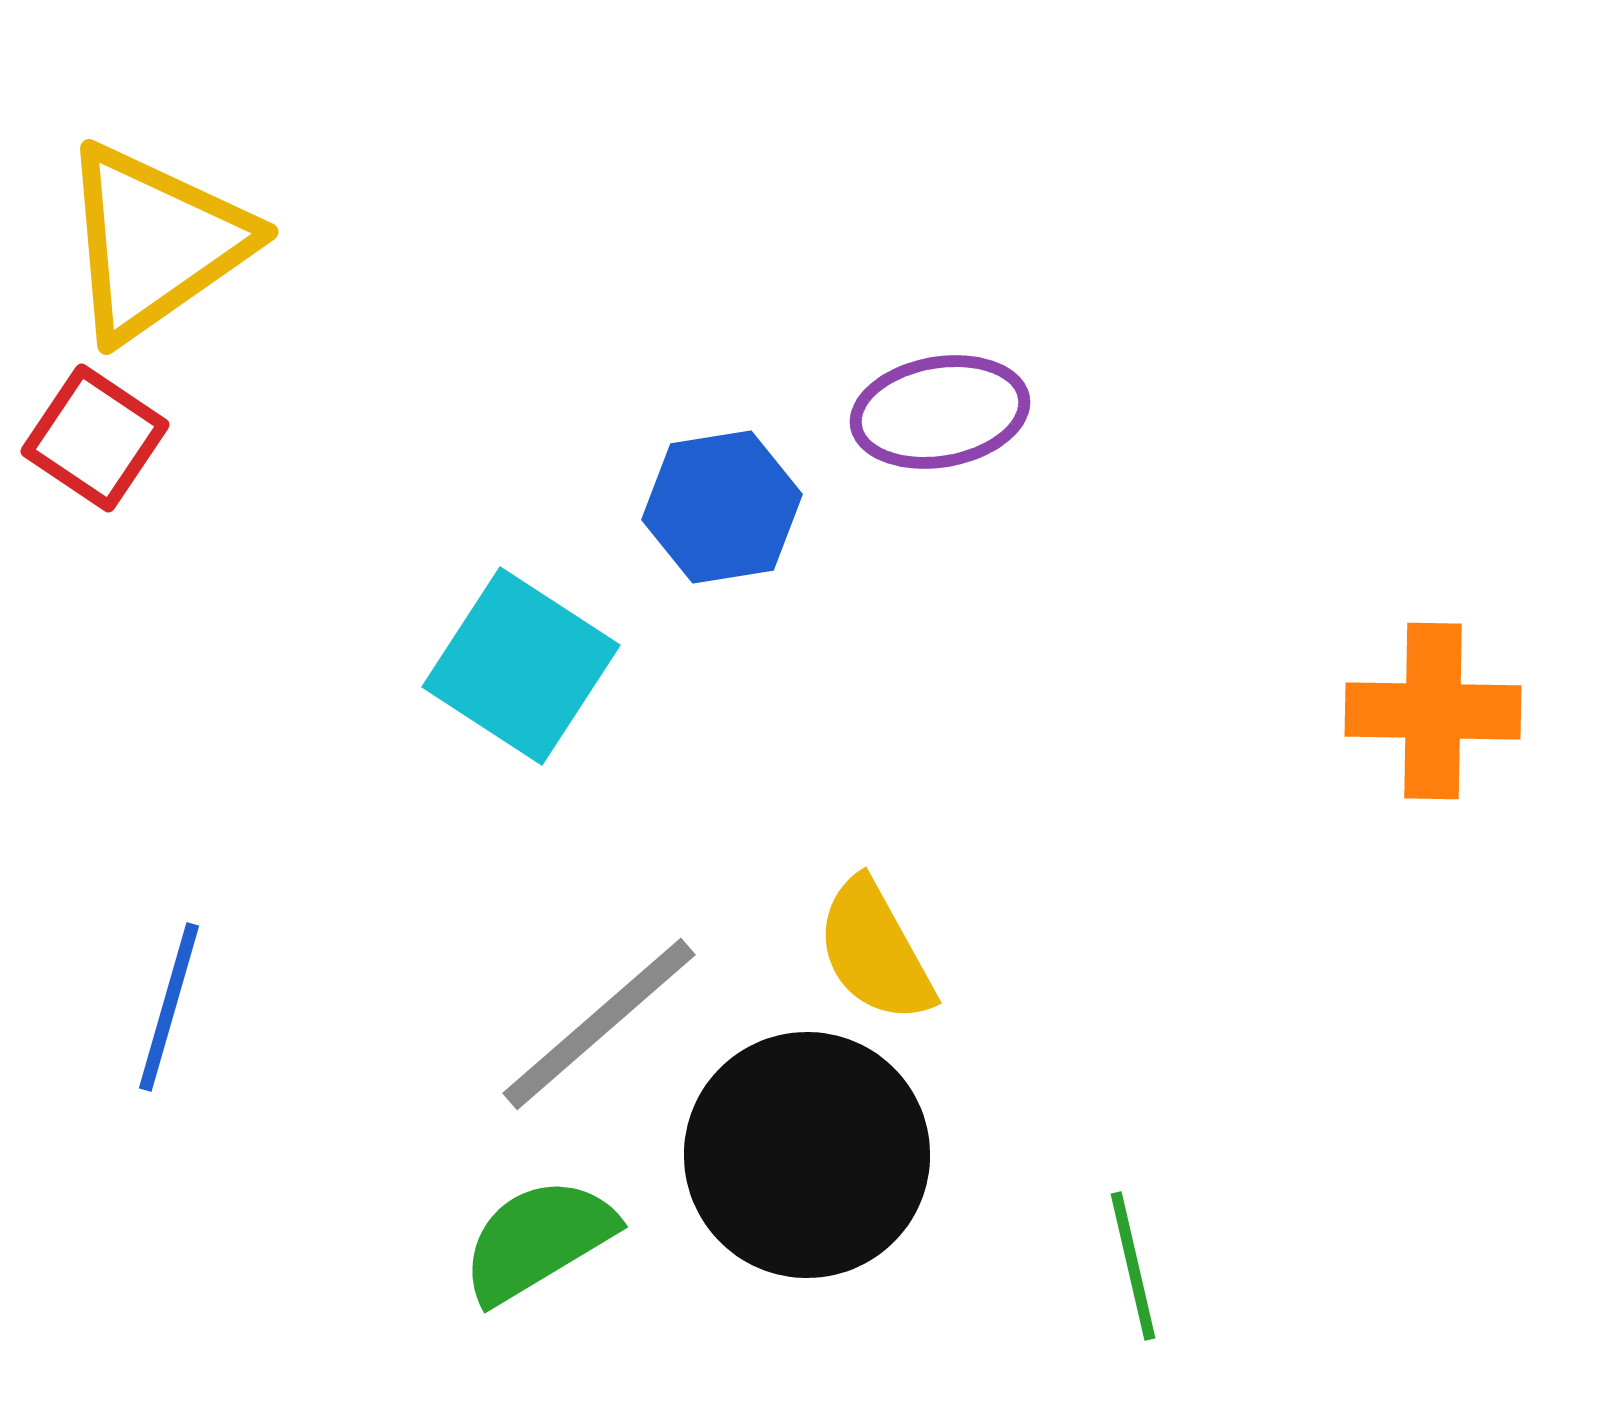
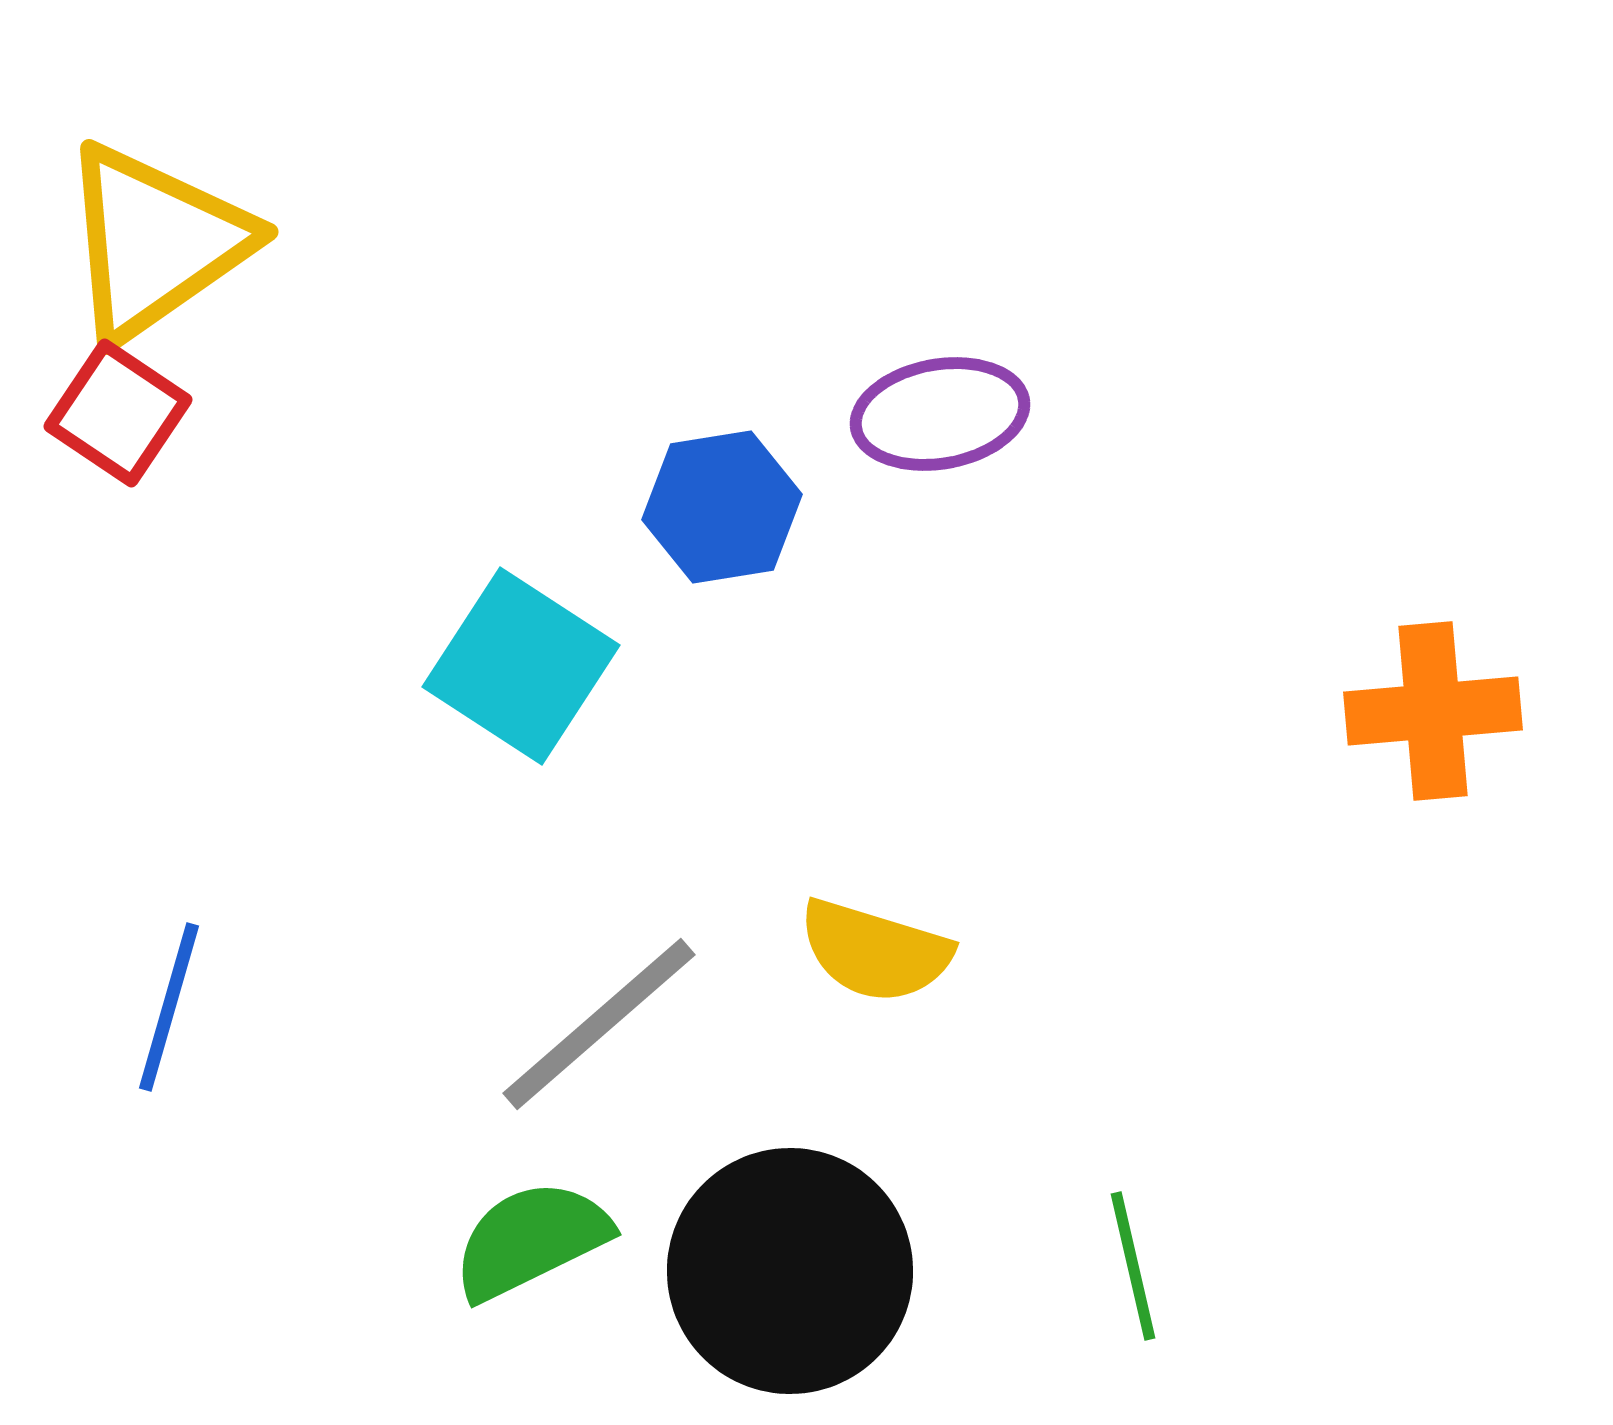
purple ellipse: moved 2 px down
red square: moved 23 px right, 25 px up
orange cross: rotated 6 degrees counterclockwise
yellow semicircle: rotated 44 degrees counterclockwise
black circle: moved 17 px left, 116 px down
green semicircle: moved 7 px left; rotated 5 degrees clockwise
